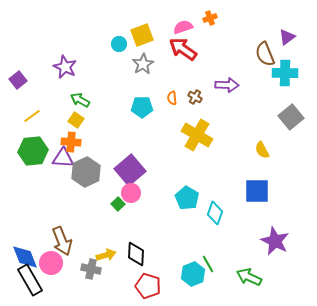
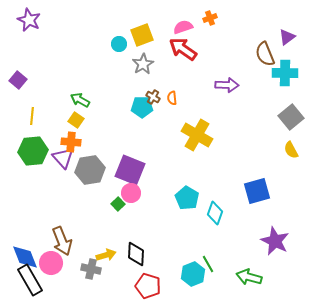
purple star at (65, 67): moved 36 px left, 47 px up
purple square at (18, 80): rotated 12 degrees counterclockwise
brown cross at (195, 97): moved 42 px left
yellow line at (32, 116): rotated 48 degrees counterclockwise
yellow semicircle at (262, 150): moved 29 px right
purple triangle at (63, 158): rotated 45 degrees clockwise
purple square at (130, 170): rotated 28 degrees counterclockwise
gray hexagon at (86, 172): moved 4 px right, 2 px up; rotated 16 degrees clockwise
blue square at (257, 191): rotated 16 degrees counterclockwise
green arrow at (249, 277): rotated 10 degrees counterclockwise
